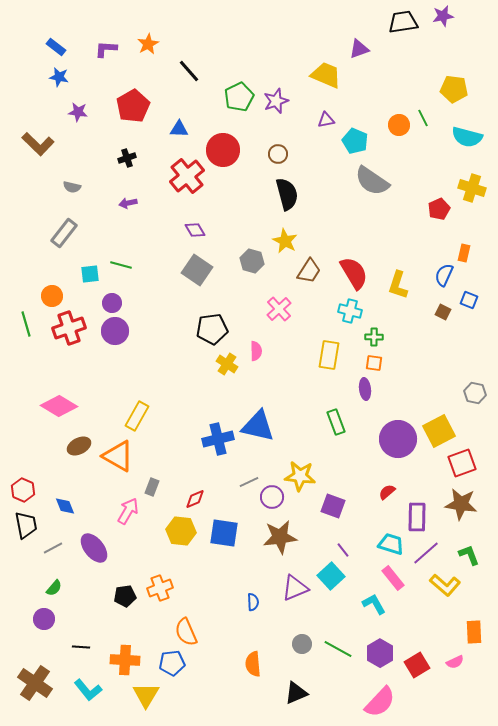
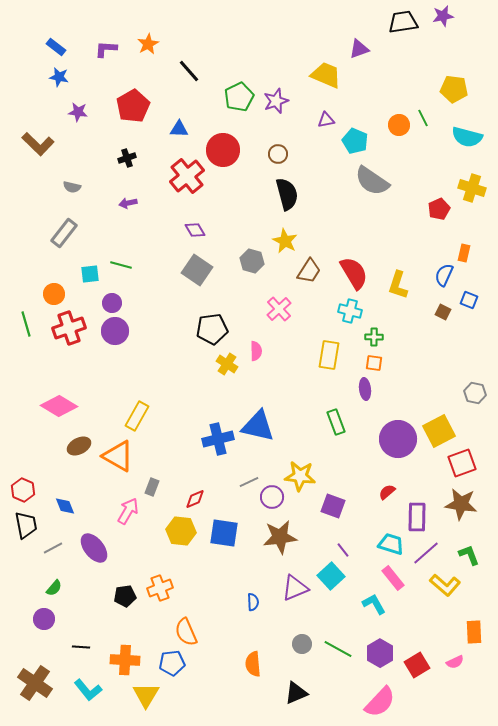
orange circle at (52, 296): moved 2 px right, 2 px up
